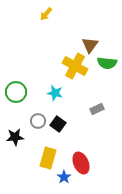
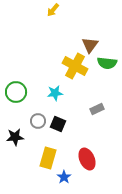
yellow arrow: moved 7 px right, 4 px up
cyan star: rotated 21 degrees counterclockwise
black square: rotated 14 degrees counterclockwise
red ellipse: moved 6 px right, 4 px up
